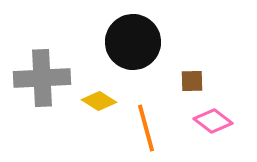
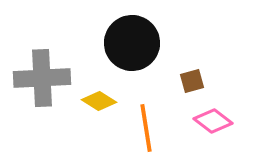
black circle: moved 1 px left, 1 px down
brown square: rotated 15 degrees counterclockwise
orange line: rotated 6 degrees clockwise
